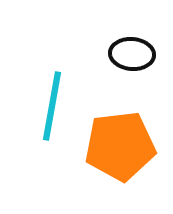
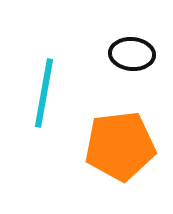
cyan line: moved 8 px left, 13 px up
